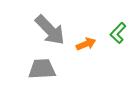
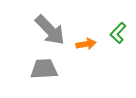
orange arrow: rotated 12 degrees clockwise
gray trapezoid: moved 2 px right
